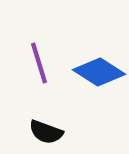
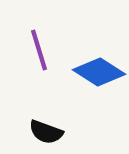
purple line: moved 13 px up
